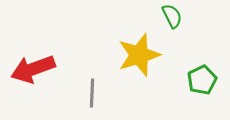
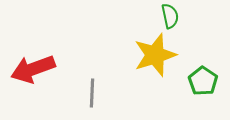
green semicircle: moved 2 px left; rotated 15 degrees clockwise
yellow star: moved 16 px right
green pentagon: moved 1 px right, 1 px down; rotated 12 degrees counterclockwise
